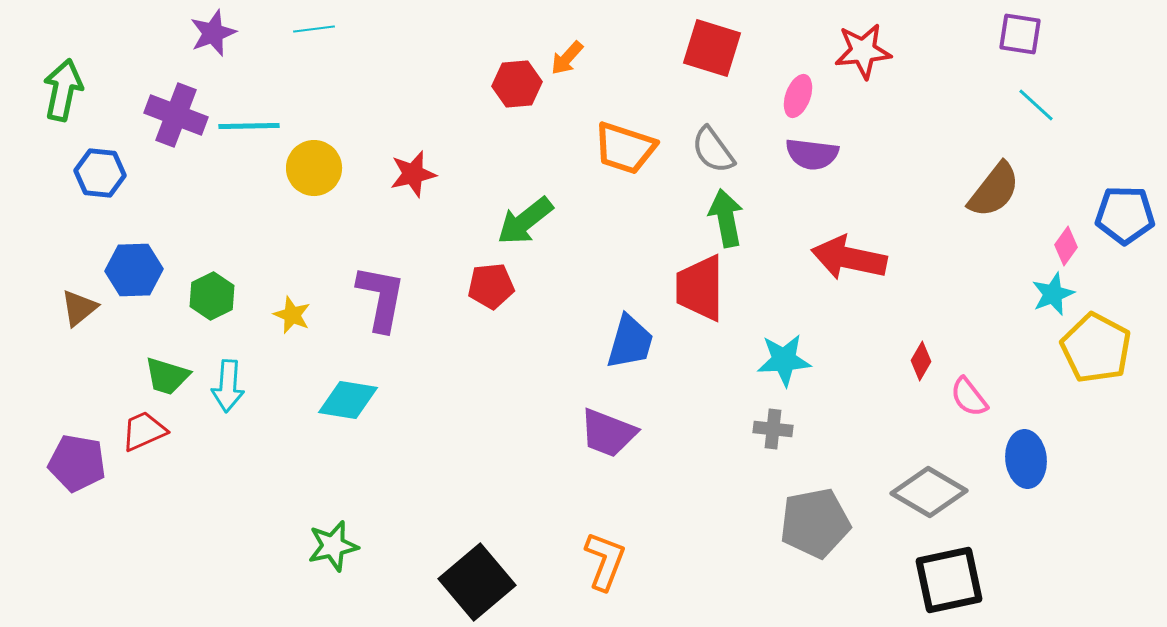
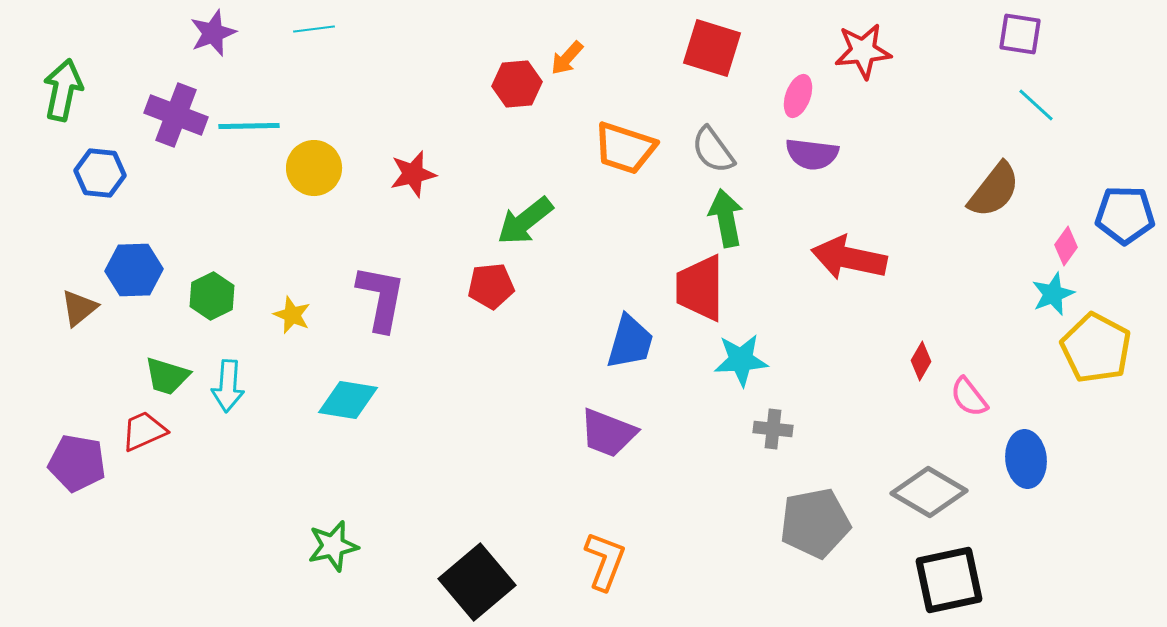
cyan star at (784, 360): moved 43 px left
